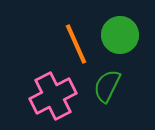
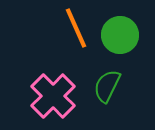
orange line: moved 16 px up
pink cross: rotated 18 degrees counterclockwise
